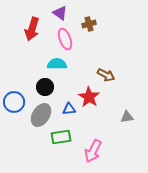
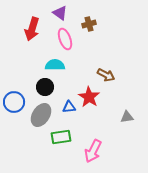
cyan semicircle: moved 2 px left, 1 px down
blue triangle: moved 2 px up
